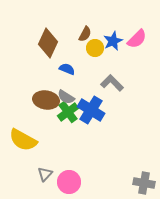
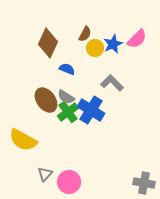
blue star: moved 3 px down
brown ellipse: rotated 45 degrees clockwise
